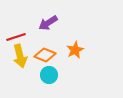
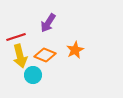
purple arrow: rotated 24 degrees counterclockwise
cyan circle: moved 16 px left
